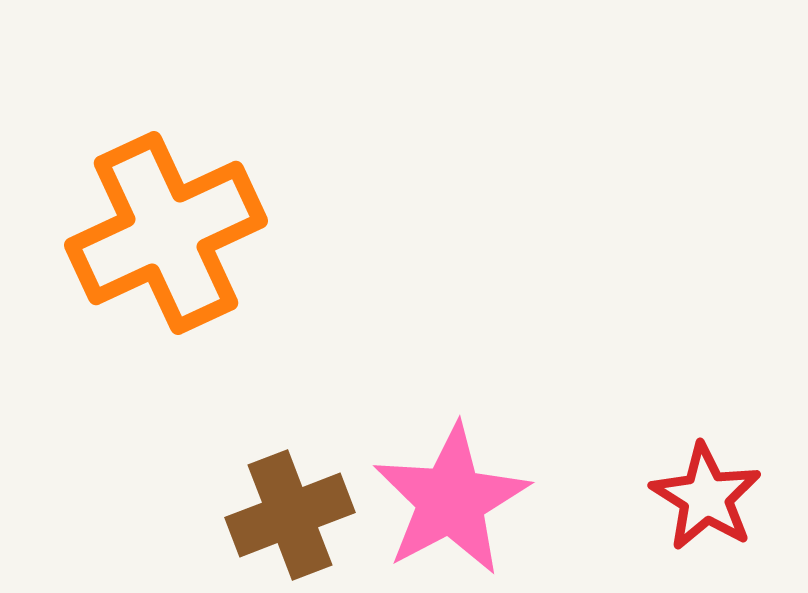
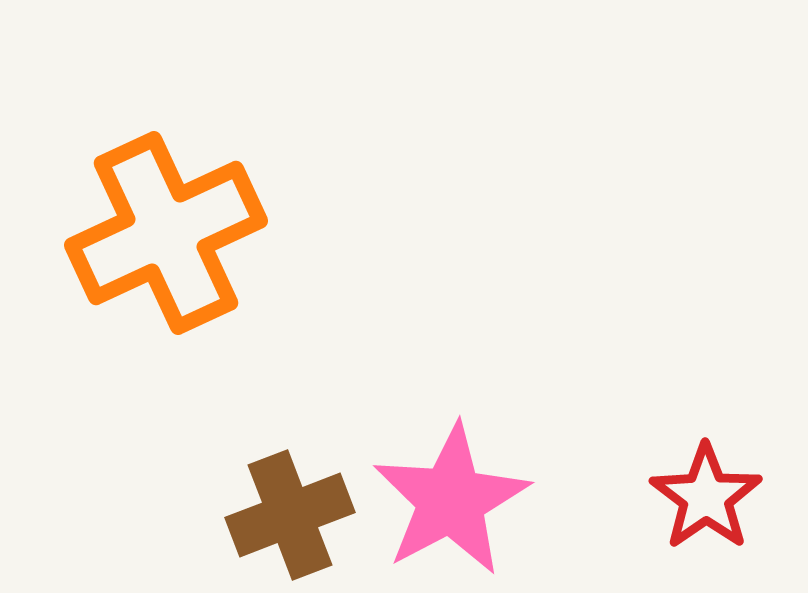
red star: rotated 5 degrees clockwise
